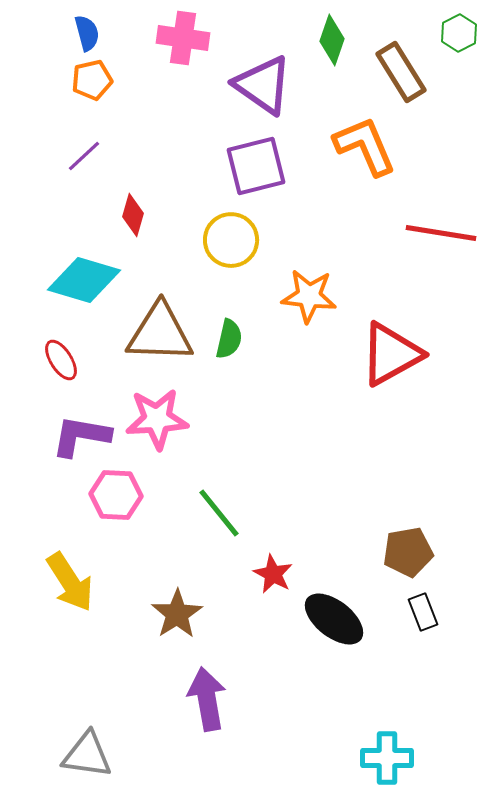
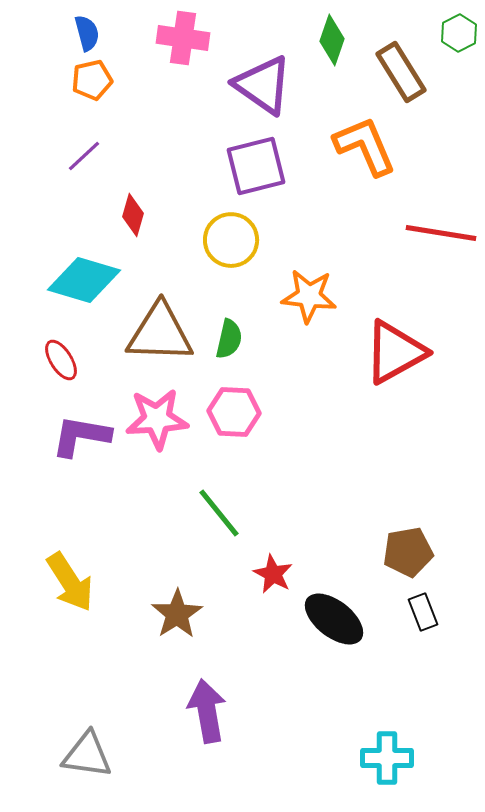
red triangle: moved 4 px right, 2 px up
pink hexagon: moved 118 px right, 83 px up
purple arrow: moved 12 px down
